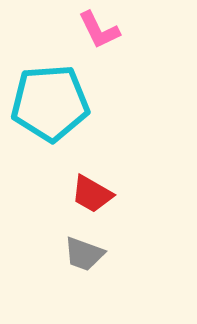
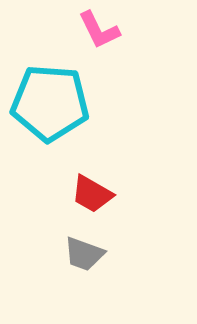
cyan pentagon: rotated 8 degrees clockwise
